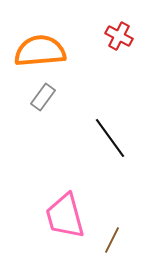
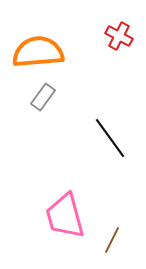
orange semicircle: moved 2 px left, 1 px down
